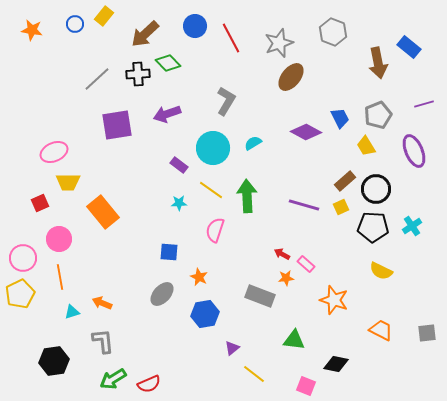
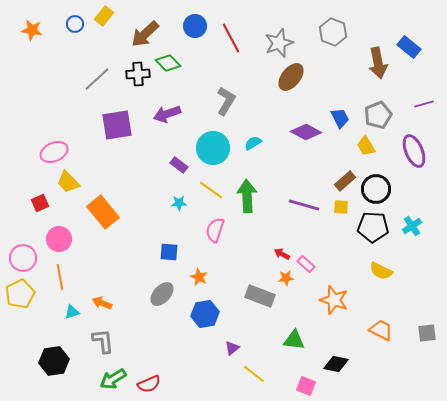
yellow trapezoid at (68, 182): rotated 45 degrees clockwise
yellow square at (341, 207): rotated 28 degrees clockwise
